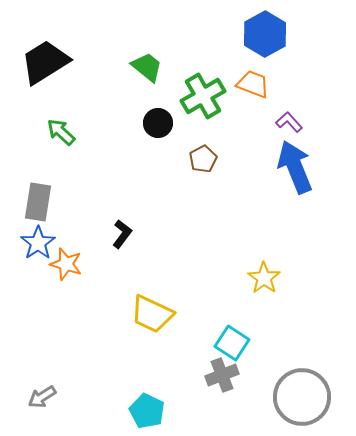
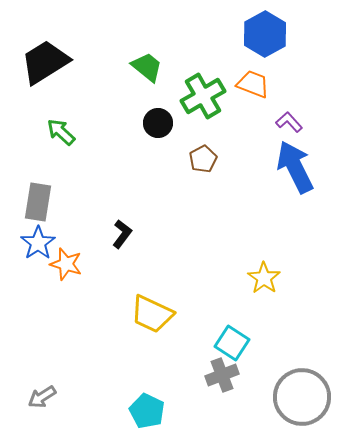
blue arrow: rotated 4 degrees counterclockwise
